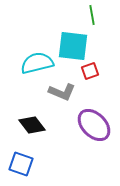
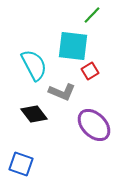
green line: rotated 54 degrees clockwise
cyan semicircle: moved 3 px left, 2 px down; rotated 76 degrees clockwise
red square: rotated 12 degrees counterclockwise
black diamond: moved 2 px right, 11 px up
